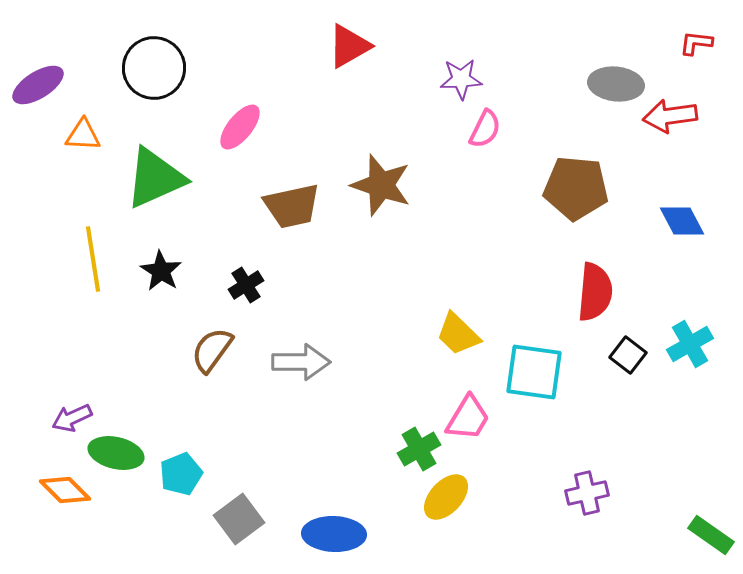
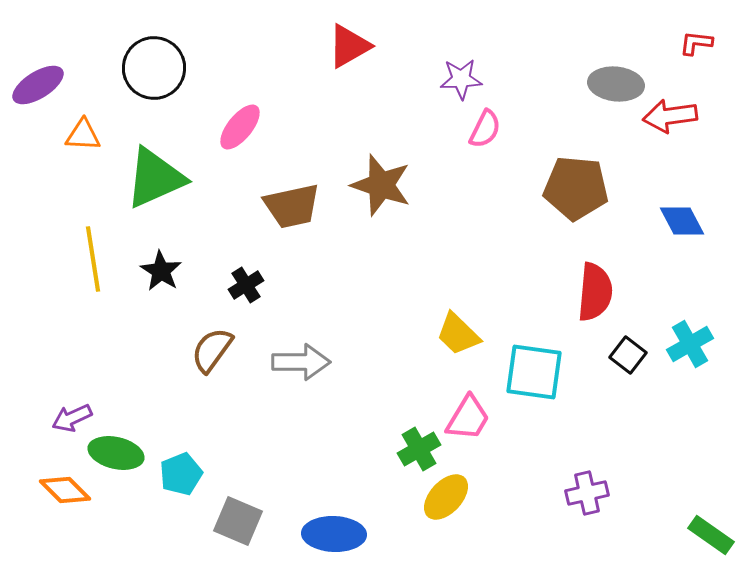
gray square: moved 1 px left, 2 px down; rotated 30 degrees counterclockwise
